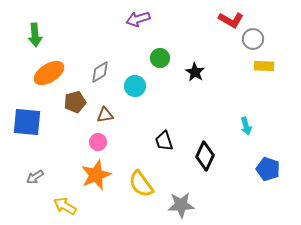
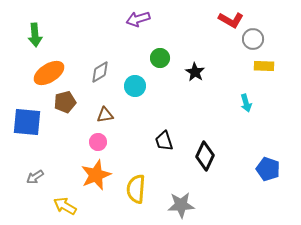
brown pentagon: moved 10 px left
cyan arrow: moved 23 px up
yellow semicircle: moved 5 px left, 5 px down; rotated 40 degrees clockwise
